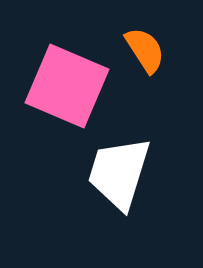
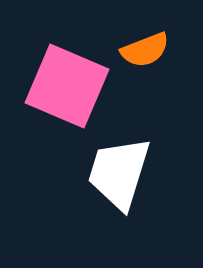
orange semicircle: rotated 102 degrees clockwise
